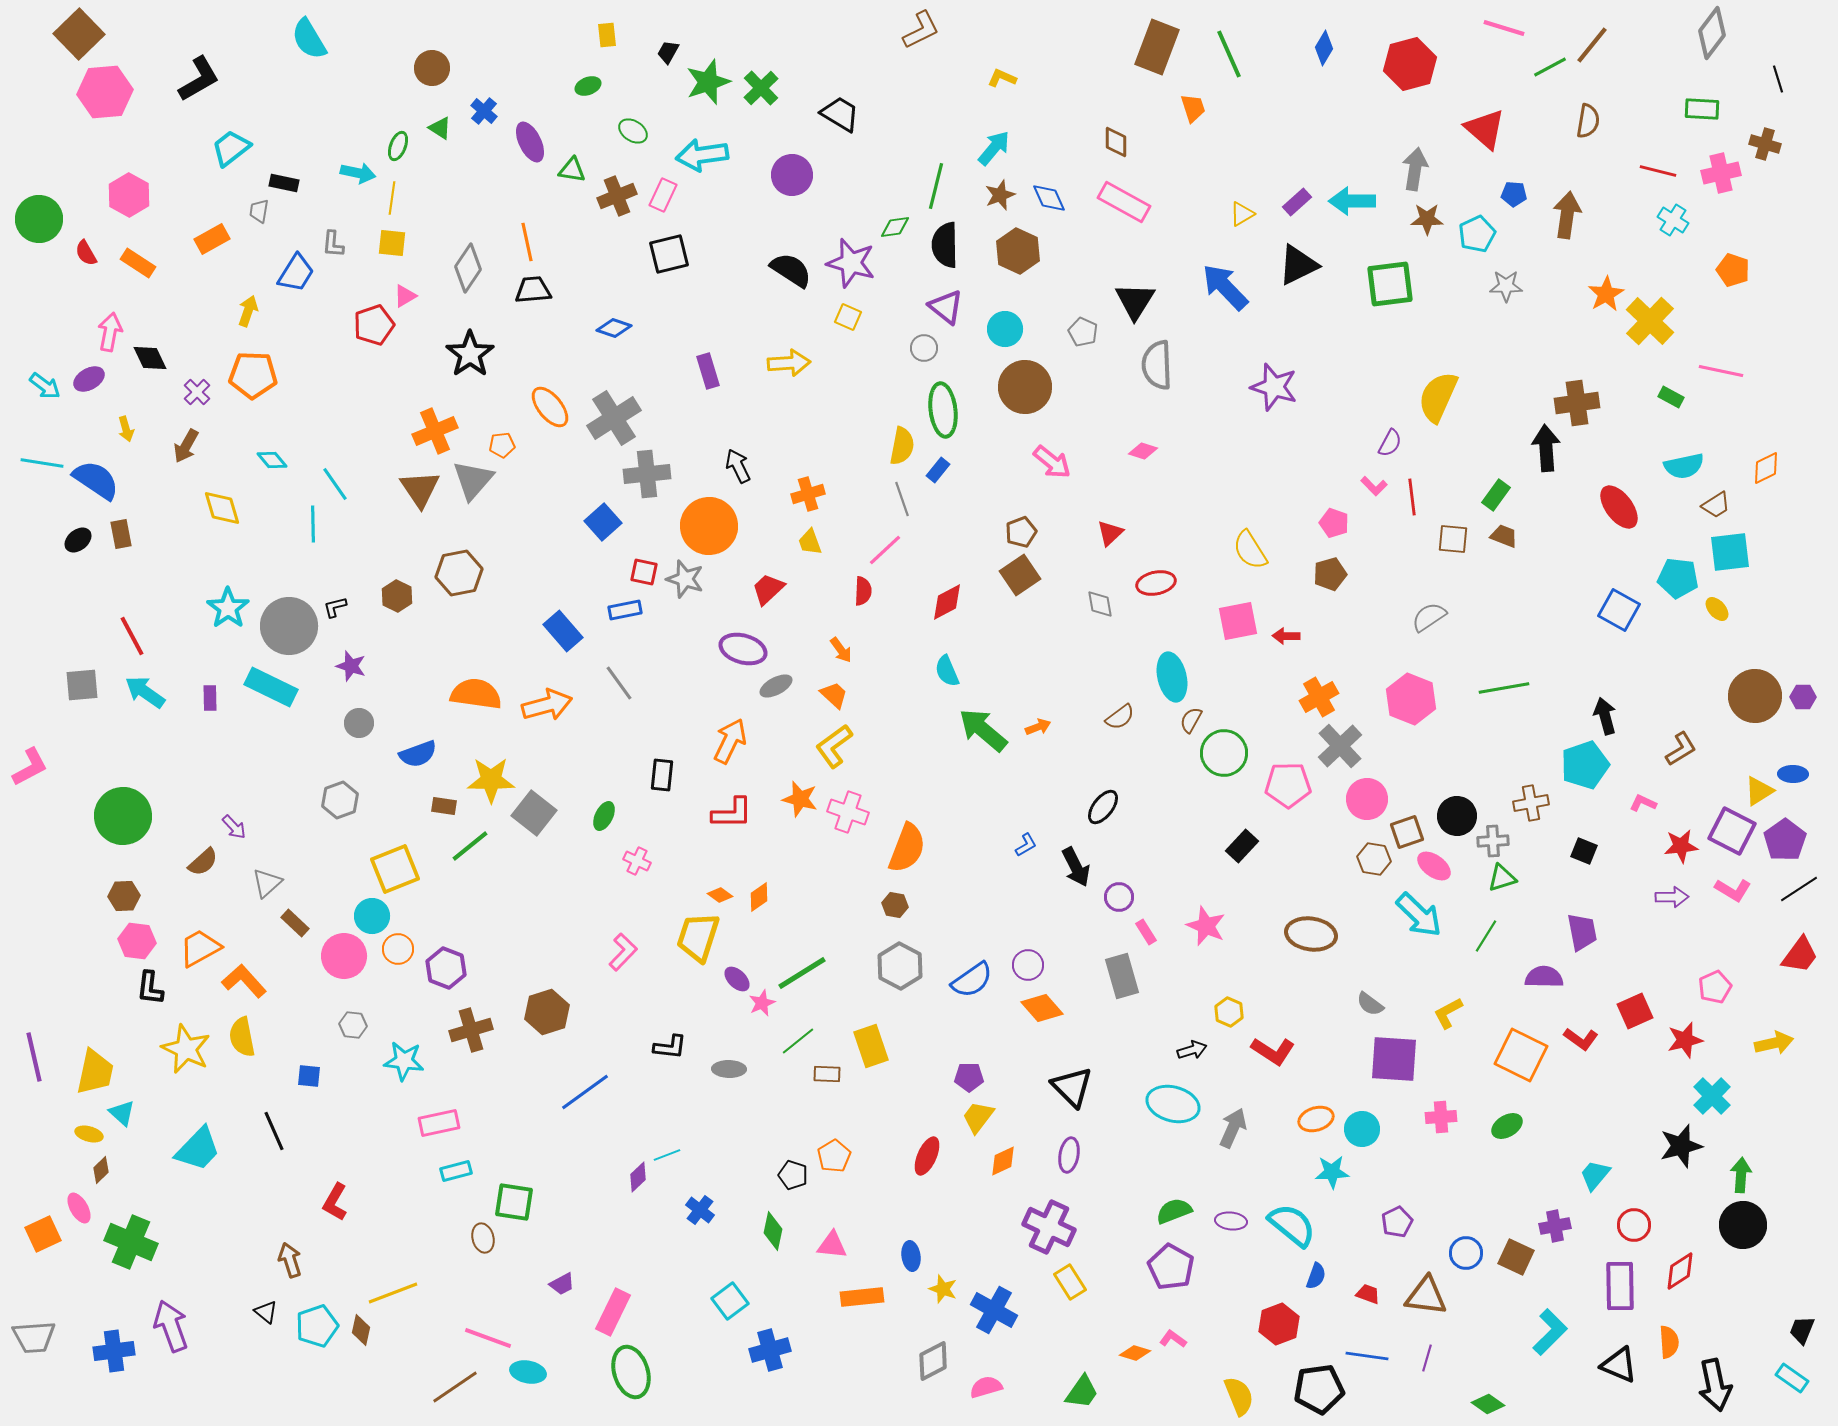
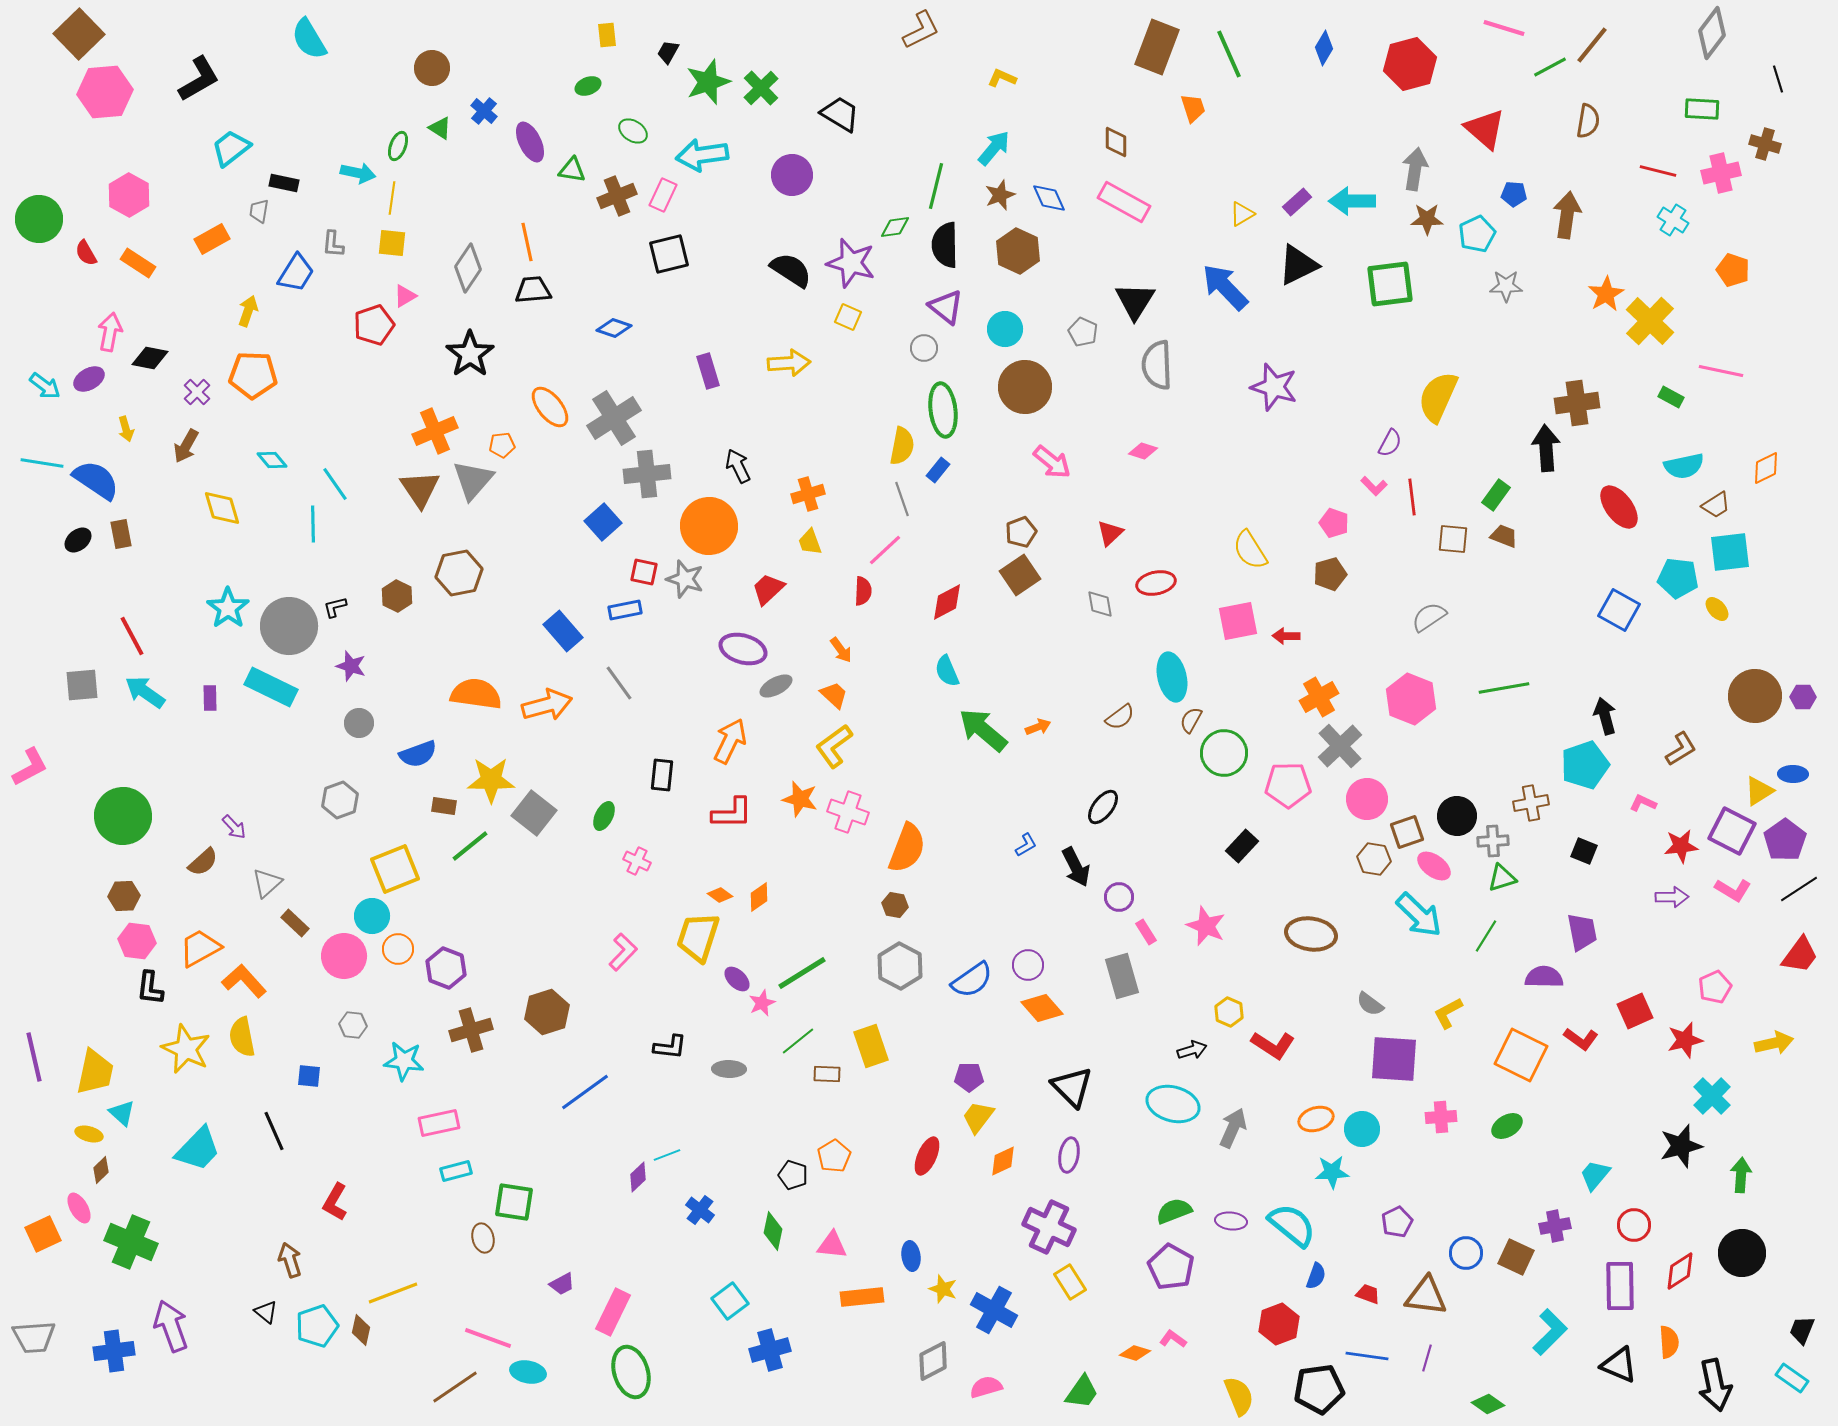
black diamond at (150, 358): rotated 54 degrees counterclockwise
red L-shape at (1273, 1051): moved 6 px up
black circle at (1743, 1225): moved 1 px left, 28 px down
